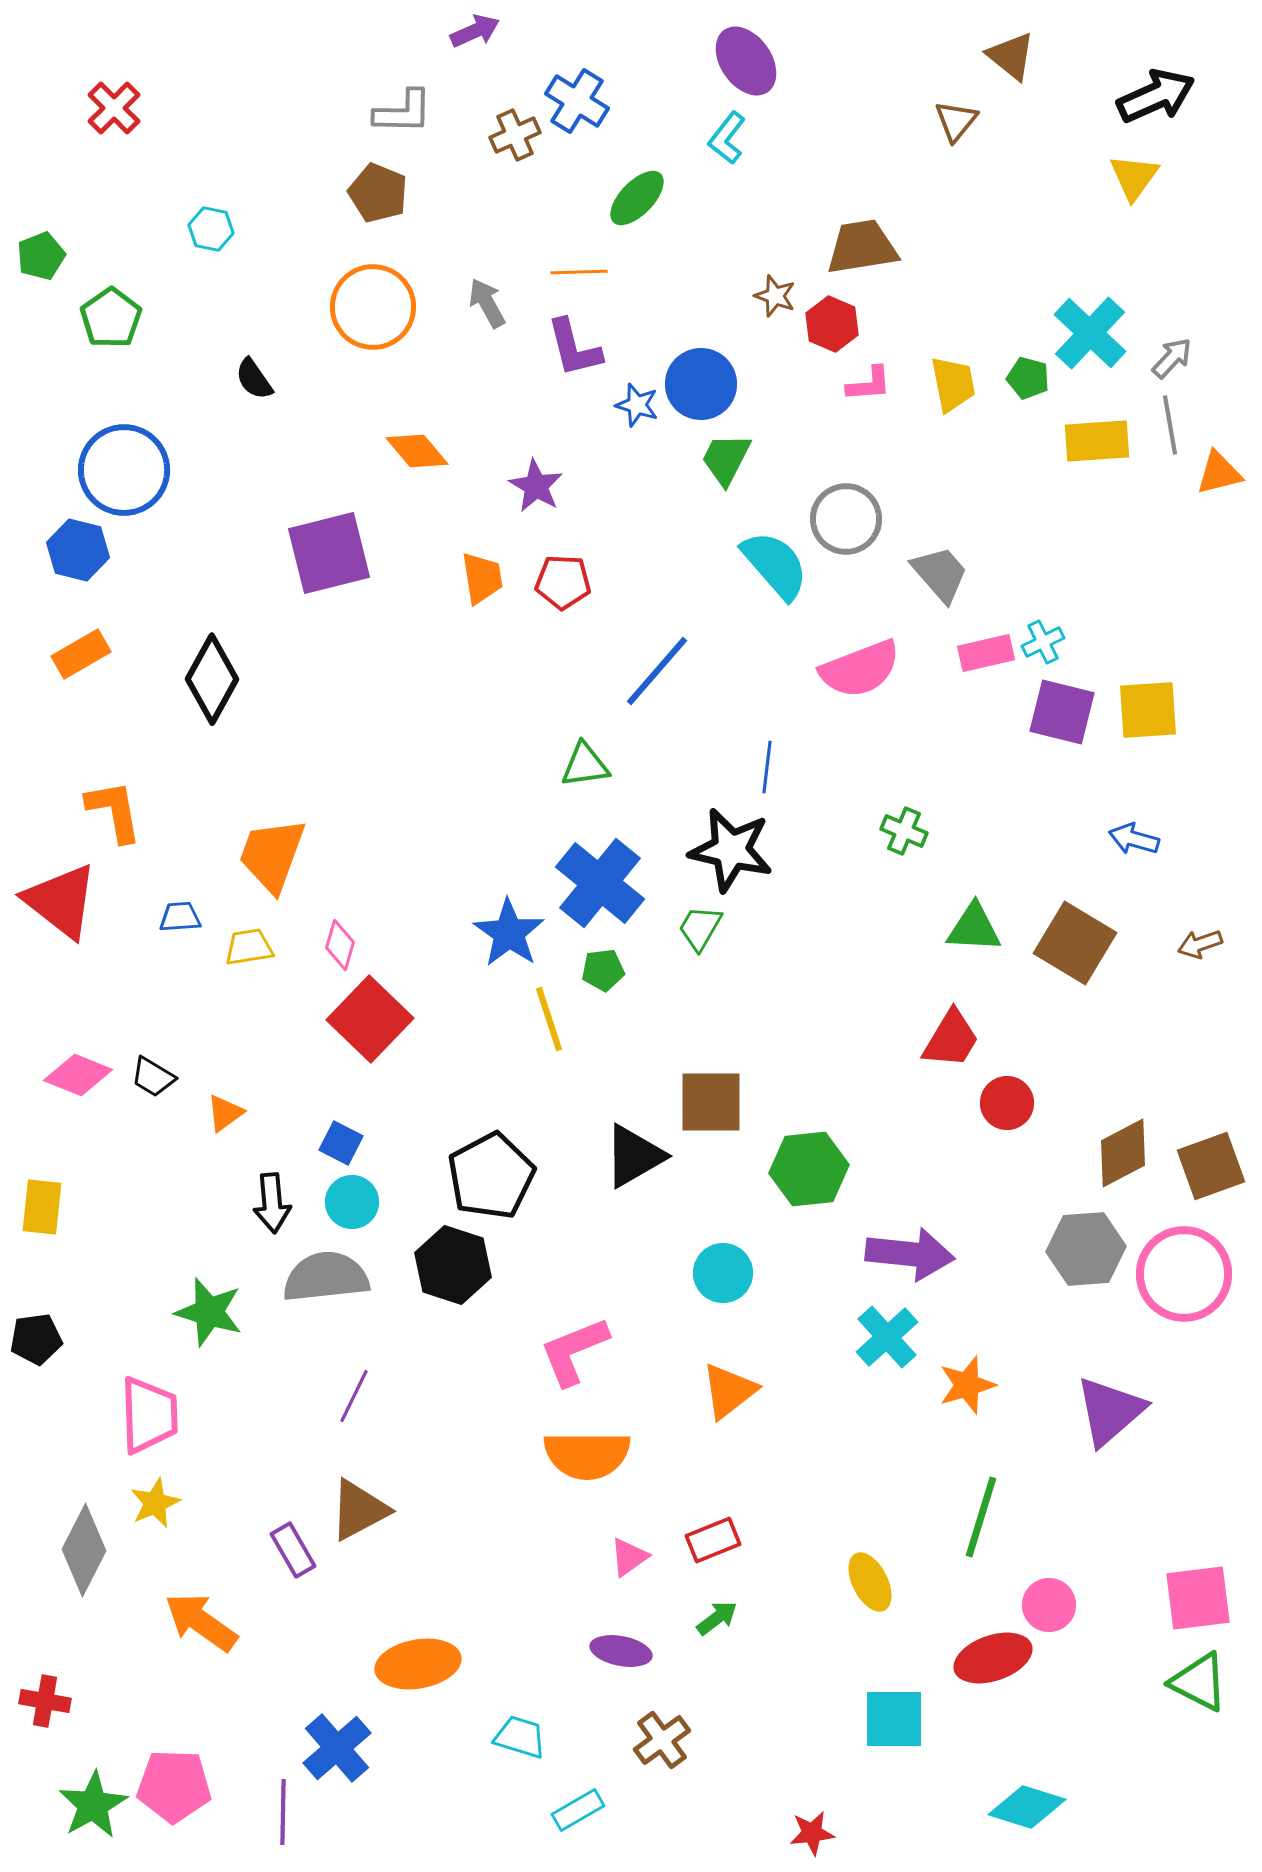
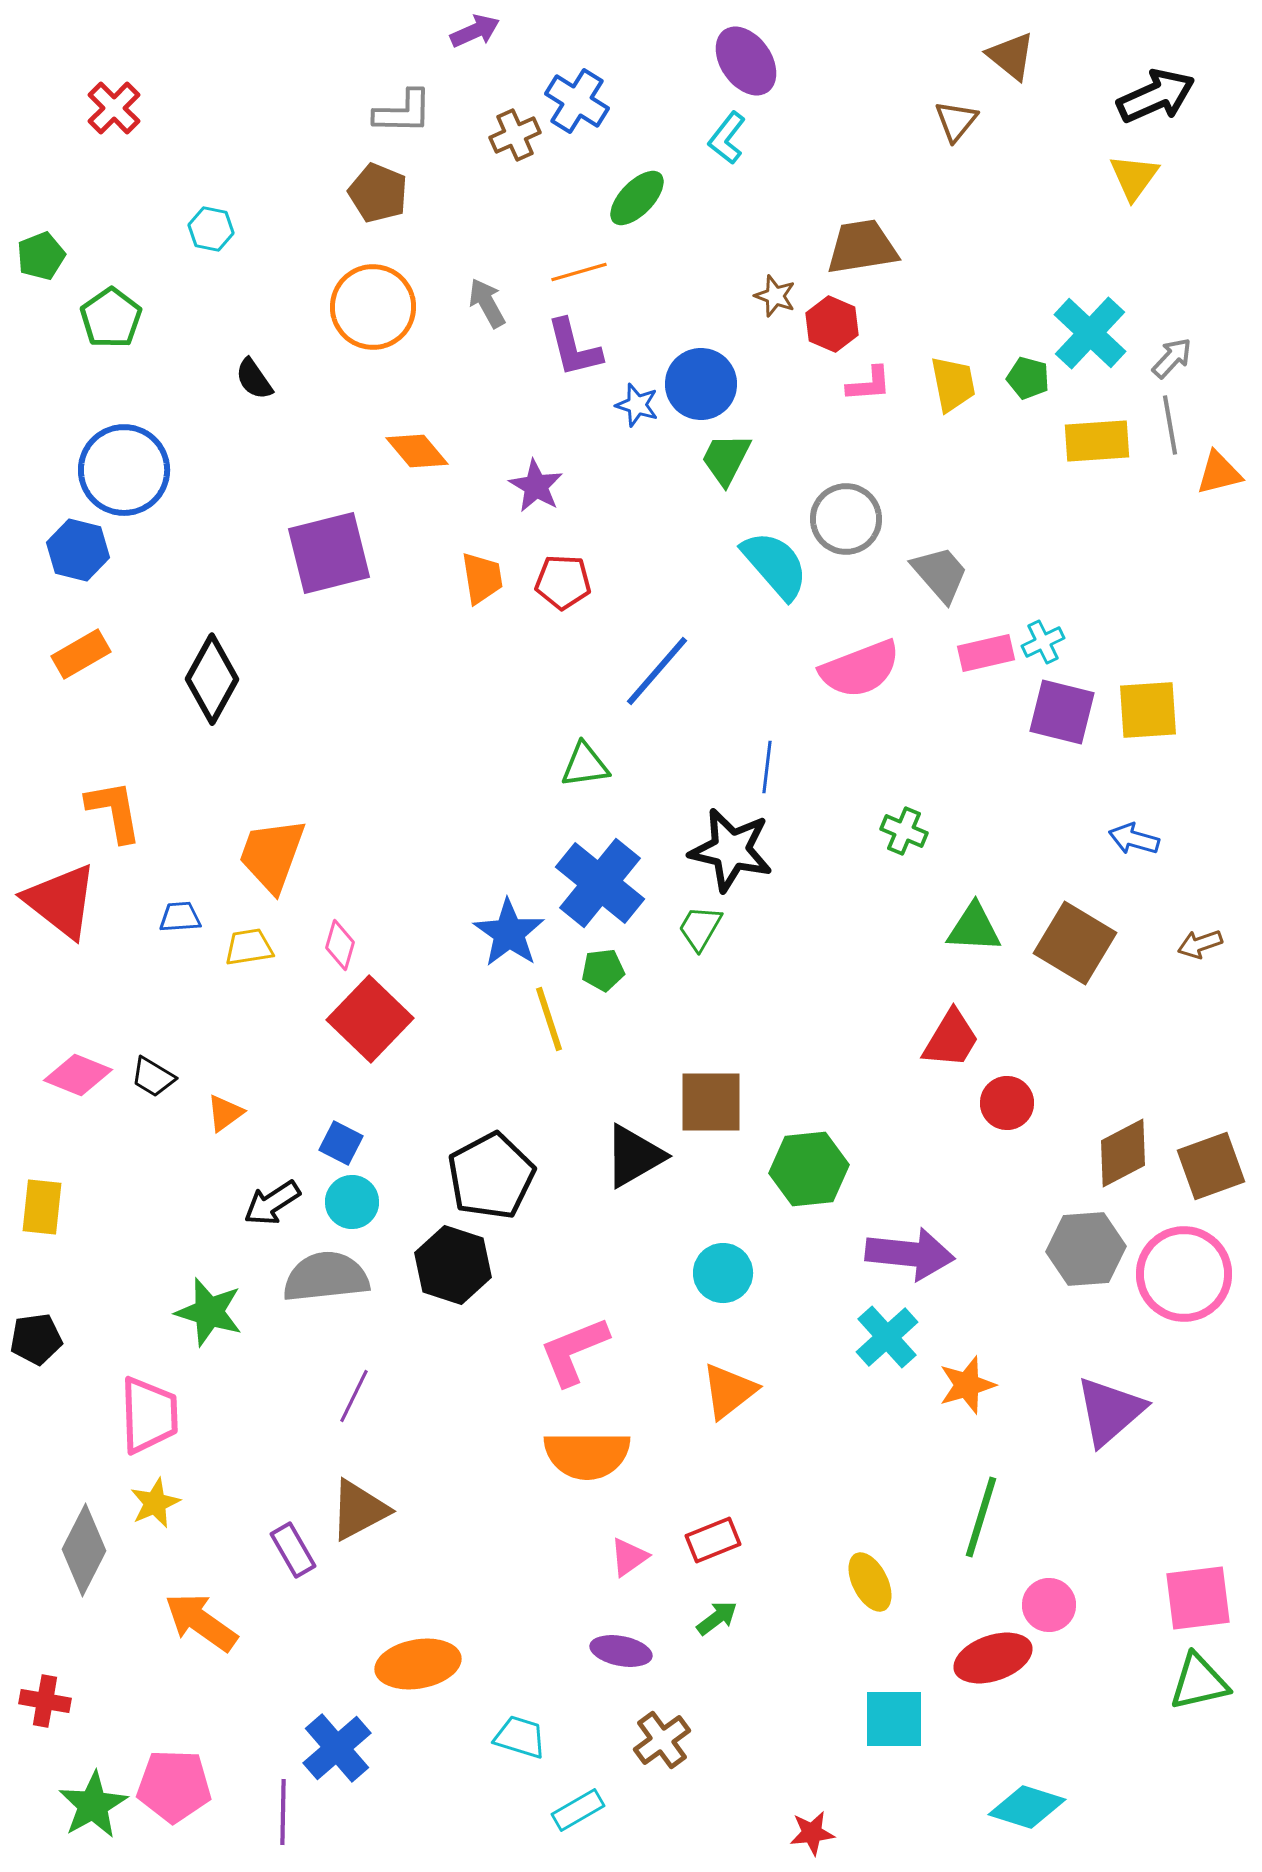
orange line at (579, 272): rotated 14 degrees counterclockwise
black arrow at (272, 1203): rotated 62 degrees clockwise
green triangle at (1199, 1682): rotated 40 degrees counterclockwise
